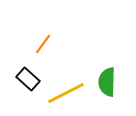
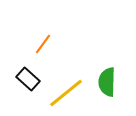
yellow line: rotated 12 degrees counterclockwise
